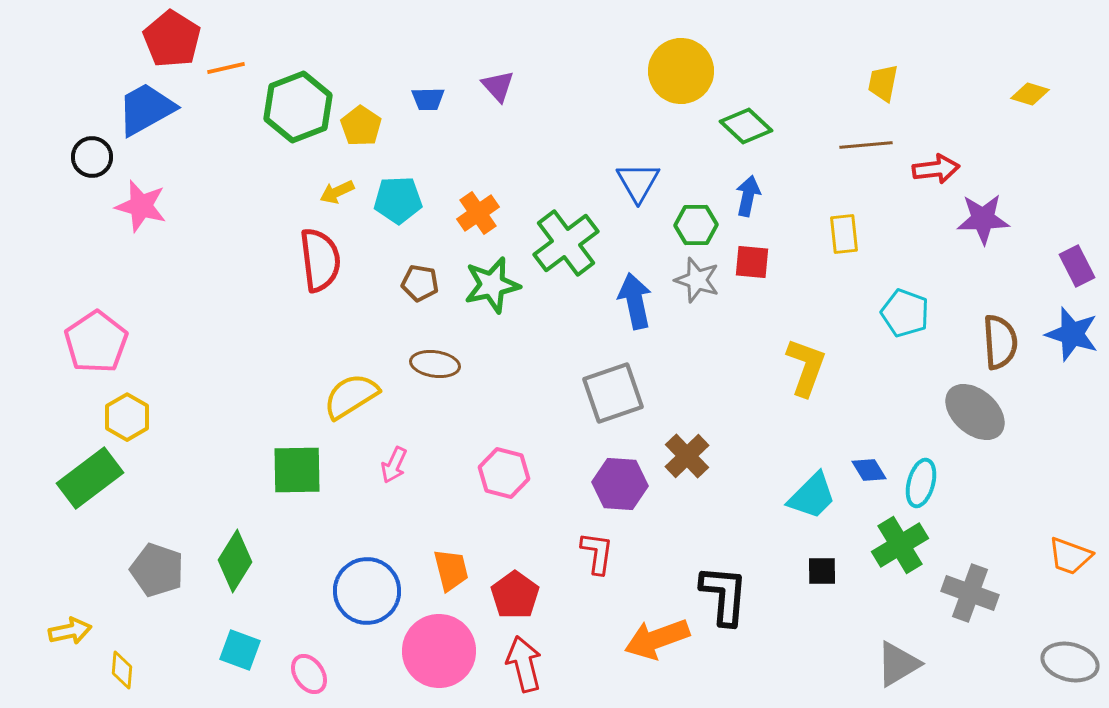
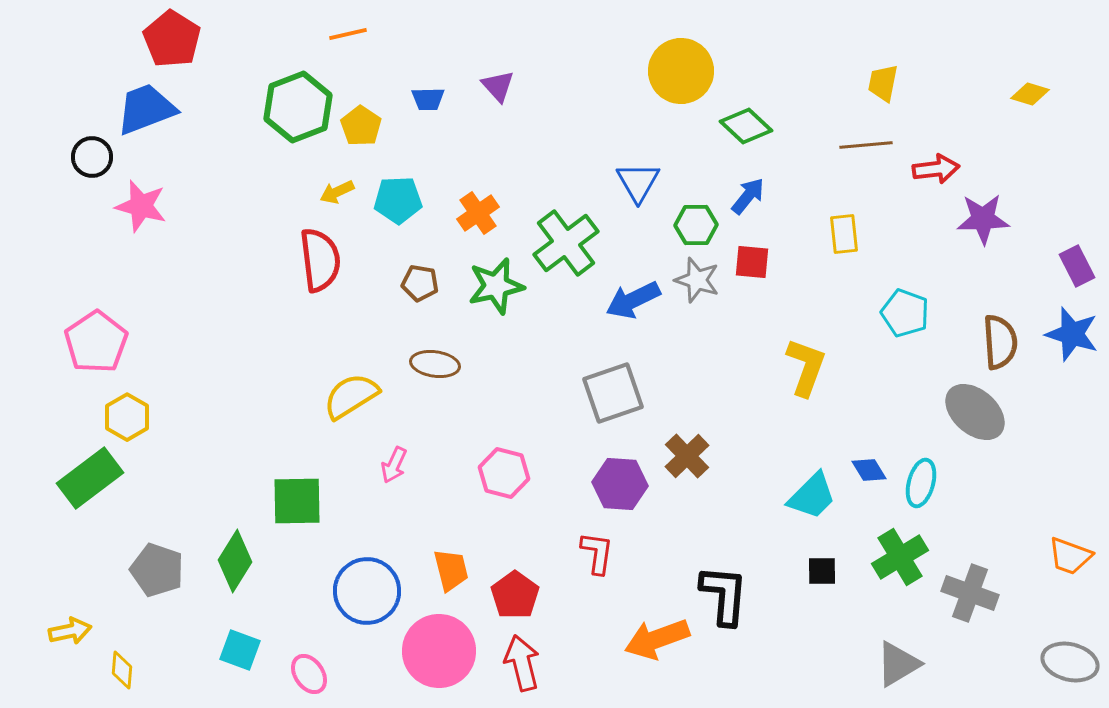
orange line at (226, 68): moved 122 px right, 34 px up
blue trapezoid at (146, 109): rotated 8 degrees clockwise
blue arrow at (748, 196): rotated 27 degrees clockwise
green star at (492, 285): moved 4 px right, 1 px down
blue arrow at (635, 301): moved 2 px left, 1 px up; rotated 104 degrees counterclockwise
green square at (297, 470): moved 31 px down
green cross at (900, 545): moved 12 px down
red arrow at (524, 664): moved 2 px left, 1 px up
